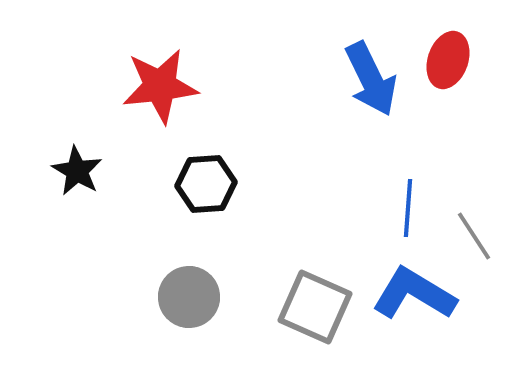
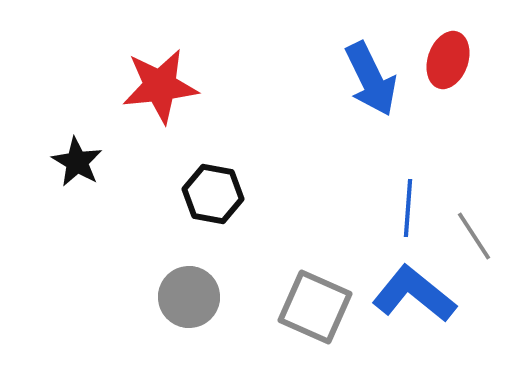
black star: moved 9 px up
black hexagon: moved 7 px right, 10 px down; rotated 14 degrees clockwise
blue L-shape: rotated 8 degrees clockwise
